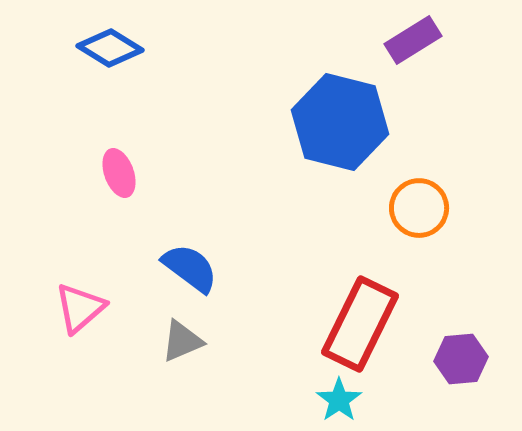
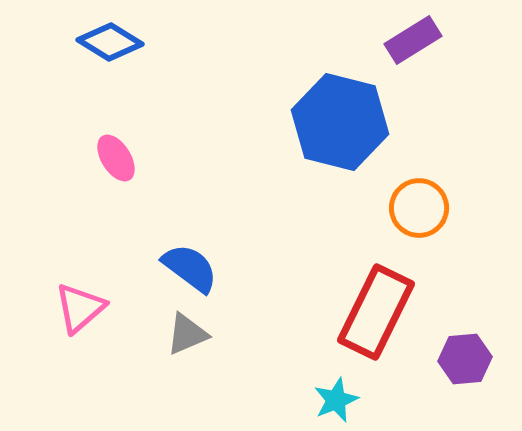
blue diamond: moved 6 px up
pink ellipse: moved 3 px left, 15 px up; rotated 12 degrees counterclockwise
red rectangle: moved 16 px right, 12 px up
gray triangle: moved 5 px right, 7 px up
purple hexagon: moved 4 px right
cyan star: moved 3 px left; rotated 12 degrees clockwise
